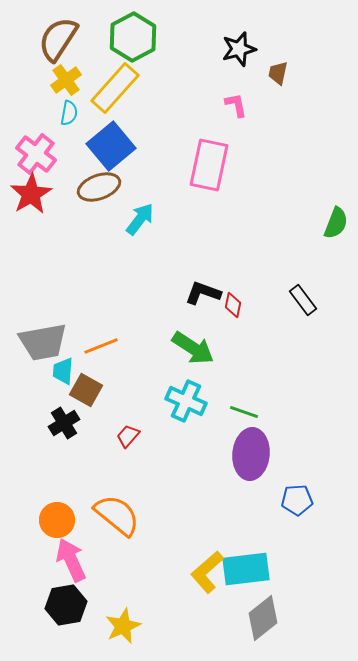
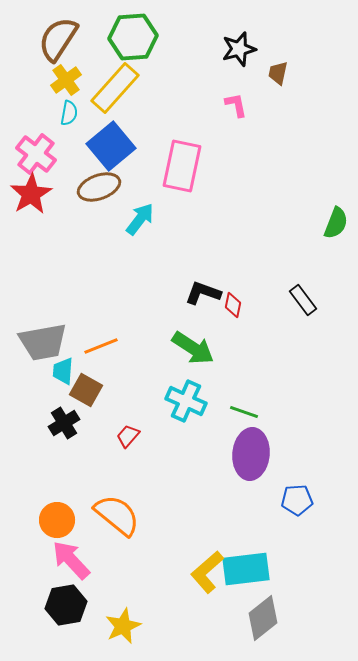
green hexagon: rotated 24 degrees clockwise
pink rectangle: moved 27 px left, 1 px down
pink arrow: rotated 18 degrees counterclockwise
